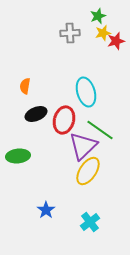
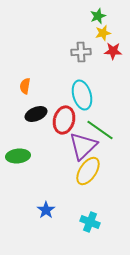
gray cross: moved 11 px right, 19 px down
red star: moved 3 px left, 10 px down; rotated 18 degrees clockwise
cyan ellipse: moved 4 px left, 3 px down
cyan cross: rotated 30 degrees counterclockwise
